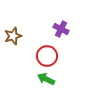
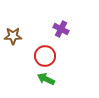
brown star: rotated 18 degrees clockwise
red circle: moved 2 px left
